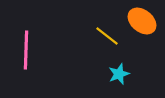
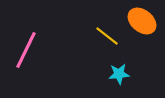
pink line: rotated 24 degrees clockwise
cyan star: rotated 15 degrees clockwise
